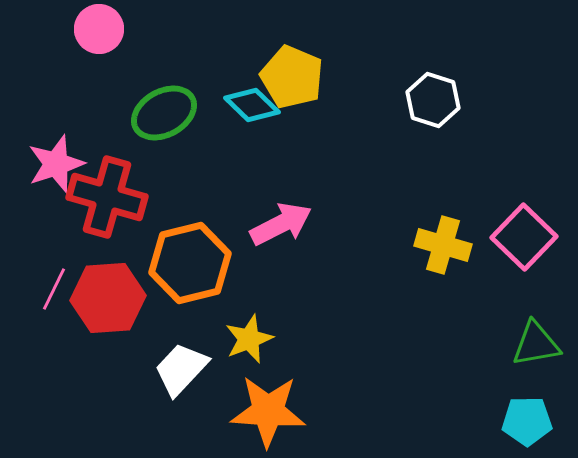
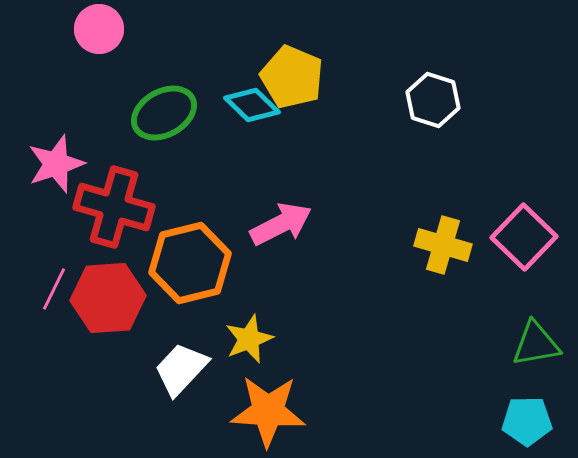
red cross: moved 7 px right, 10 px down
